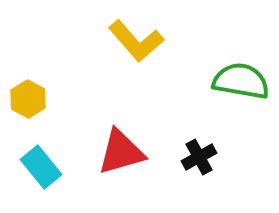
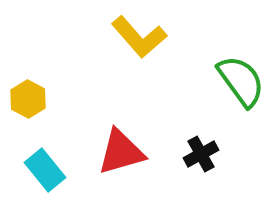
yellow L-shape: moved 3 px right, 4 px up
green semicircle: rotated 44 degrees clockwise
black cross: moved 2 px right, 3 px up
cyan rectangle: moved 4 px right, 3 px down
